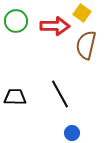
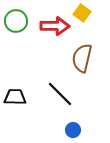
brown semicircle: moved 4 px left, 13 px down
black line: rotated 16 degrees counterclockwise
blue circle: moved 1 px right, 3 px up
